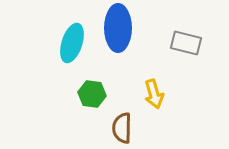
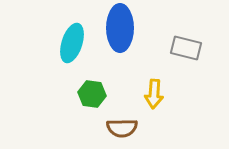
blue ellipse: moved 2 px right
gray rectangle: moved 5 px down
yellow arrow: rotated 20 degrees clockwise
brown semicircle: rotated 92 degrees counterclockwise
